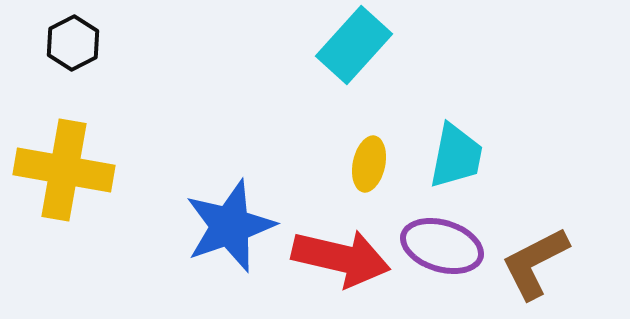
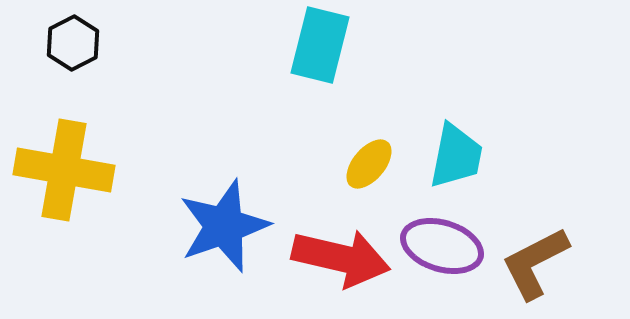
cyan rectangle: moved 34 px left; rotated 28 degrees counterclockwise
yellow ellipse: rotated 28 degrees clockwise
blue star: moved 6 px left
